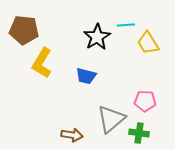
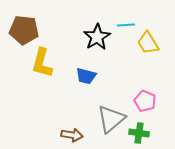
yellow L-shape: rotated 16 degrees counterclockwise
pink pentagon: rotated 20 degrees clockwise
